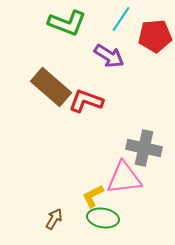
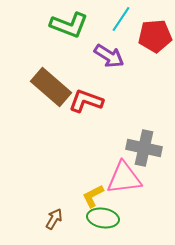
green L-shape: moved 2 px right, 2 px down
